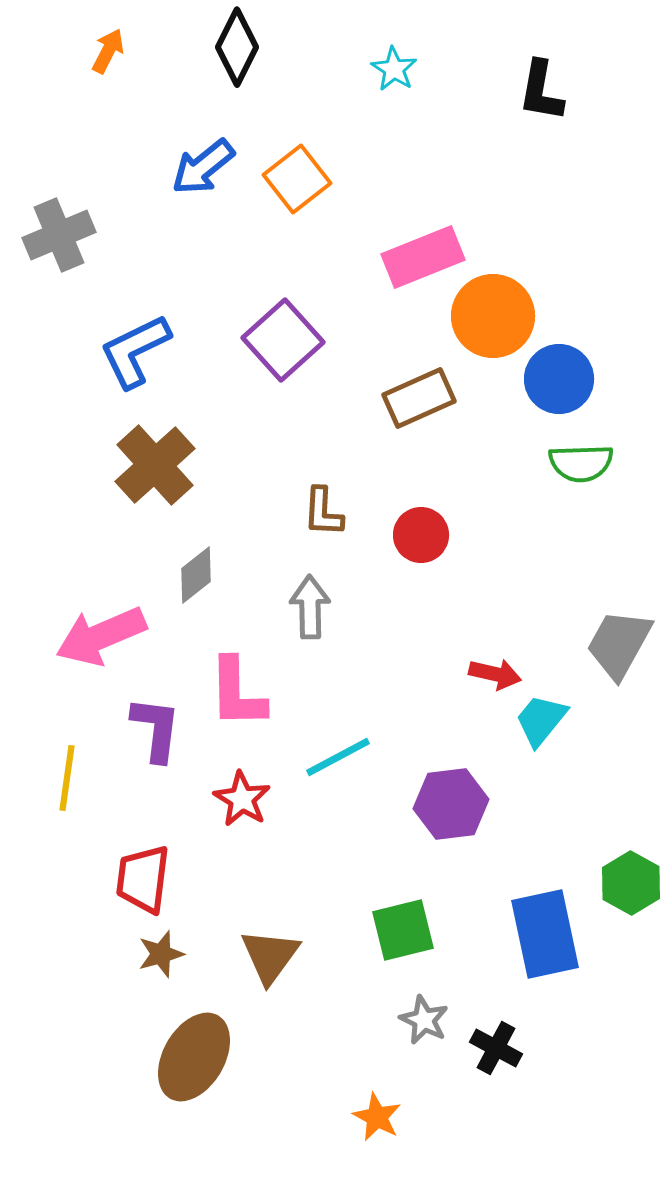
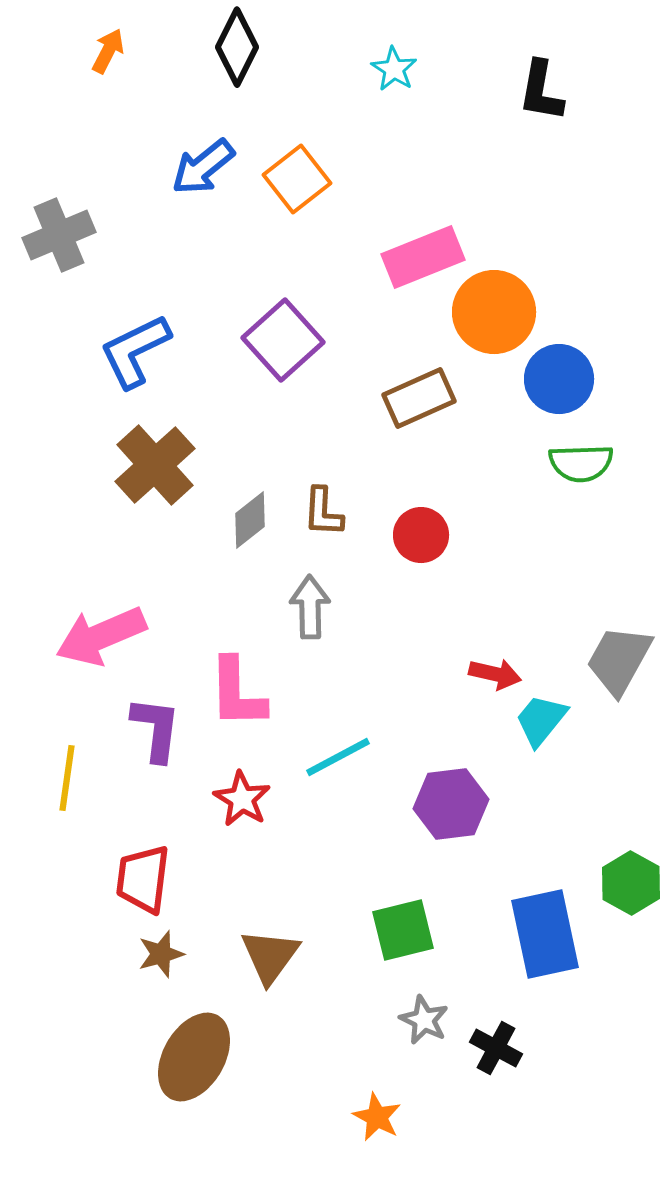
orange circle: moved 1 px right, 4 px up
gray diamond: moved 54 px right, 55 px up
gray trapezoid: moved 16 px down
